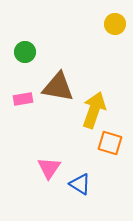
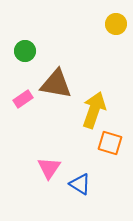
yellow circle: moved 1 px right
green circle: moved 1 px up
brown triangle: moved 2 px left, 3 px up
pink rectangle: rotated 24 degrees counterclockwise
